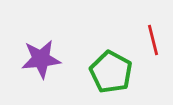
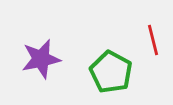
purple star: rotated 6 degrees counterclockwise
